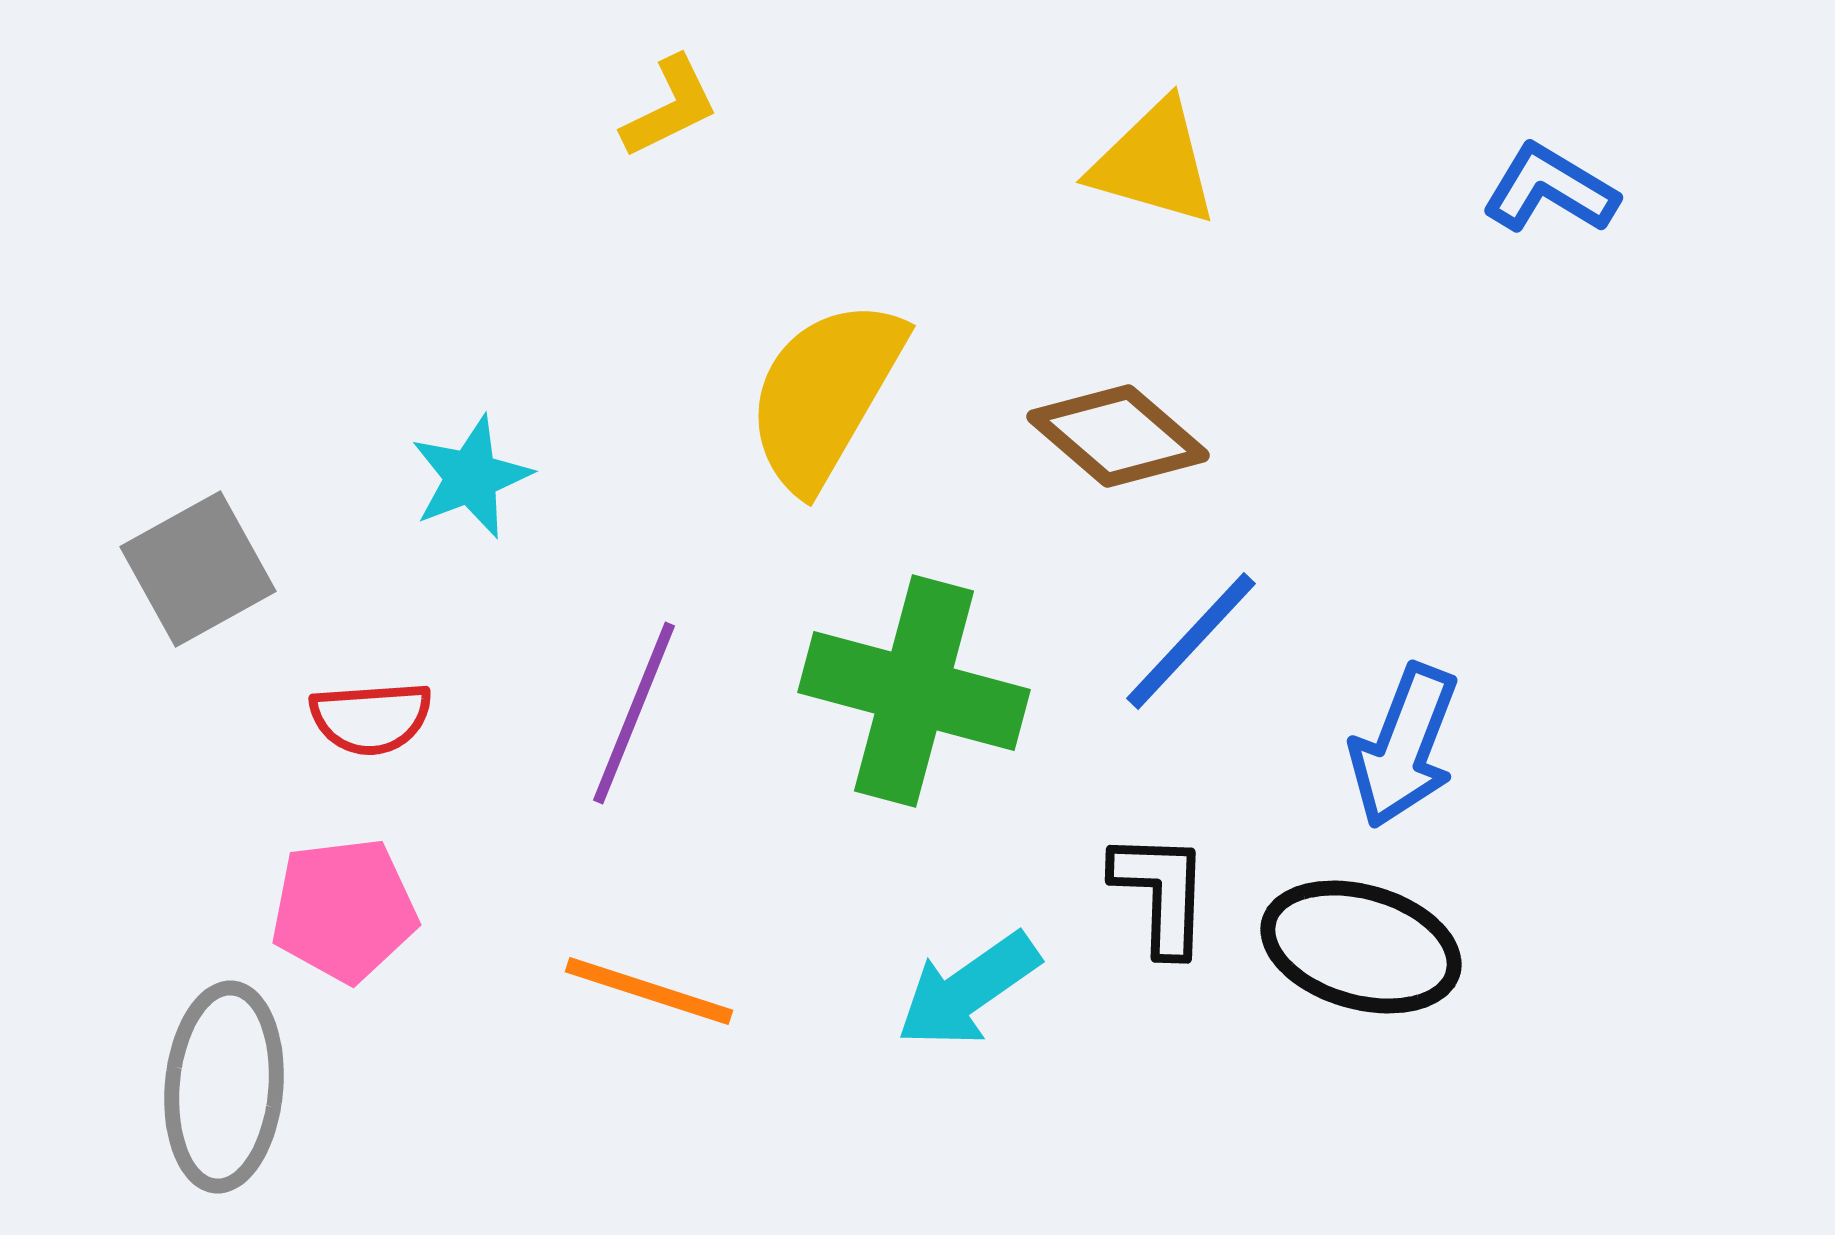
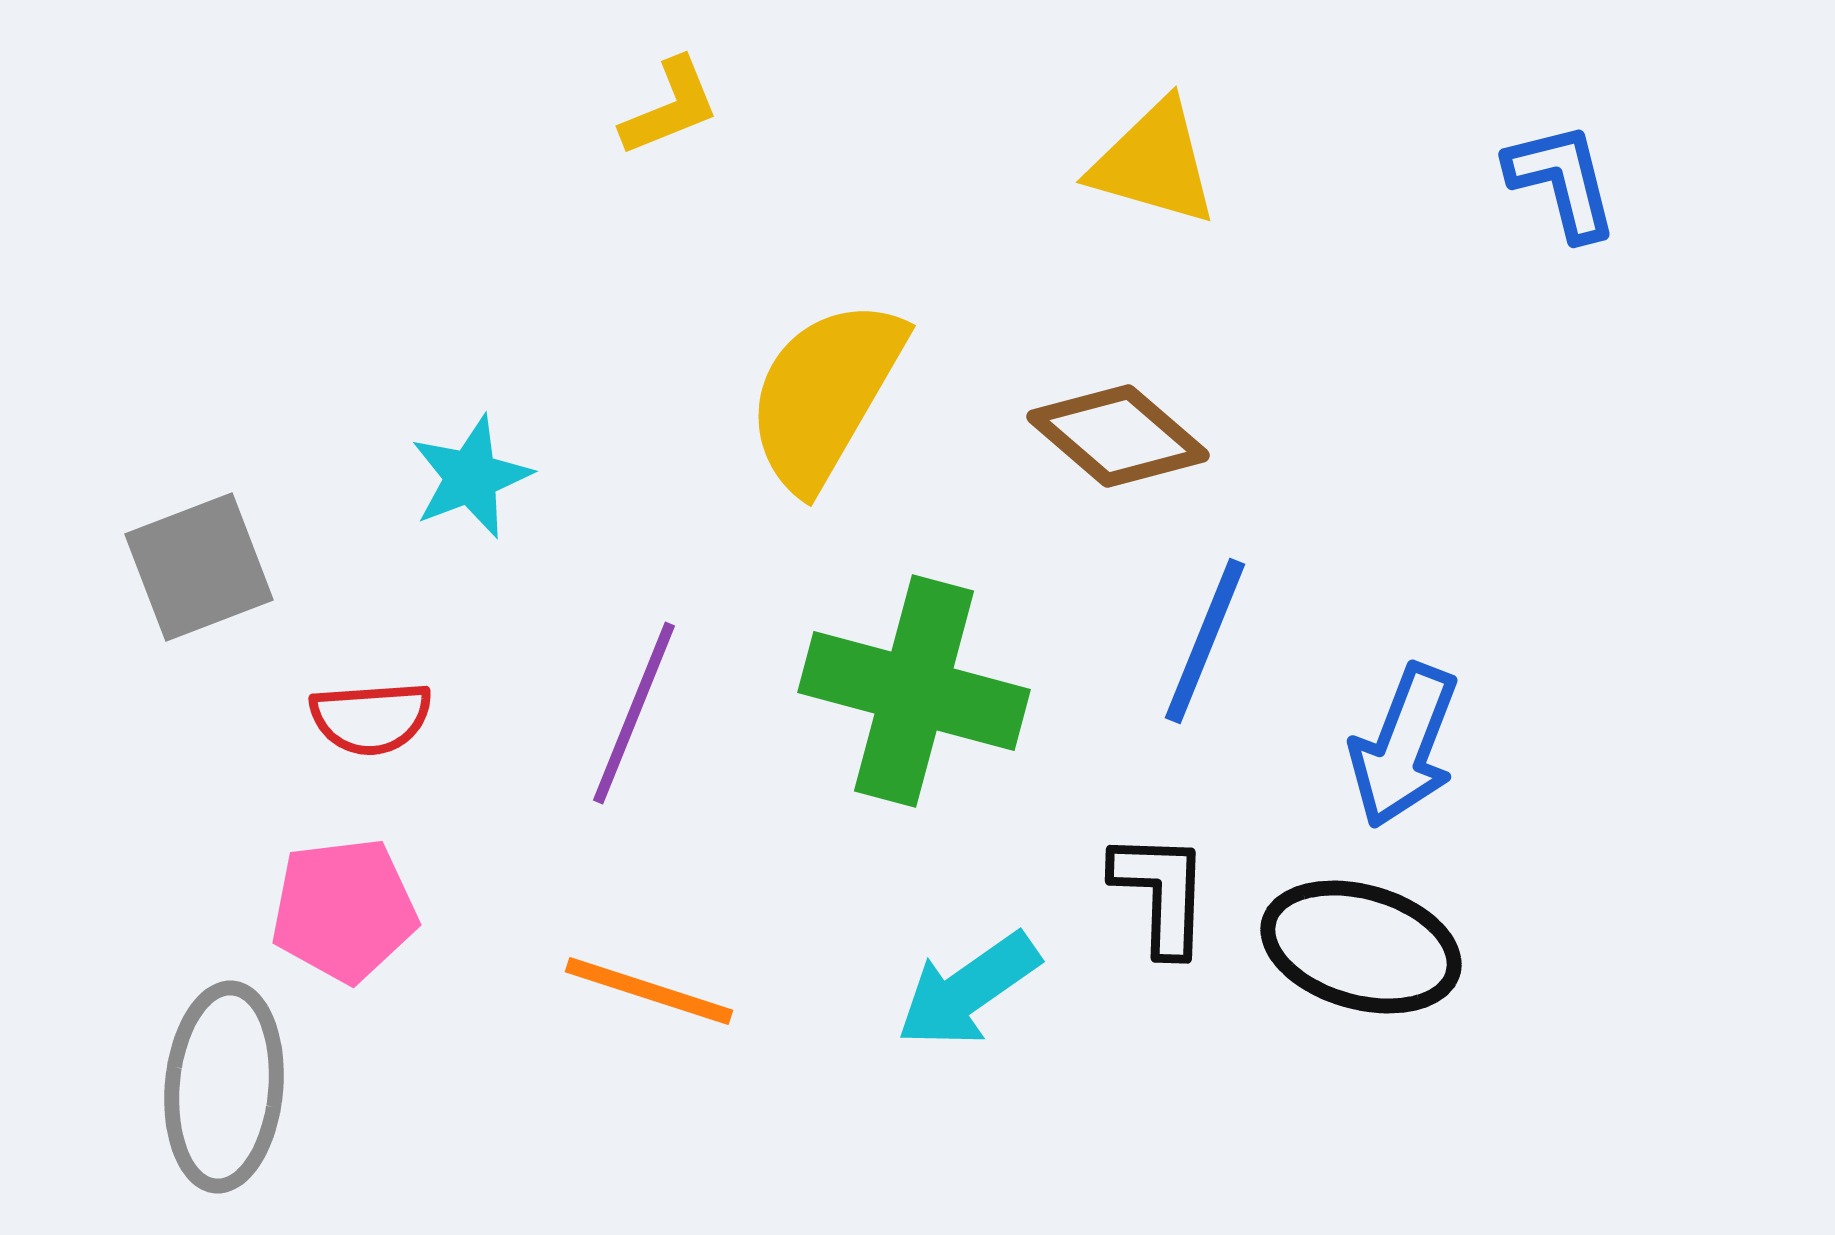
yellow L-shape: rotated 4 degrees clockwise
blue L-shape: moved 12 px right, 8 px up; rotated 45 degrees clockwise
gray square: moved 1 px right, 2 px up; rotated 8 degrees clockwise
blue line: moved 14 px right; rotated 21 degrees counterclockwise
